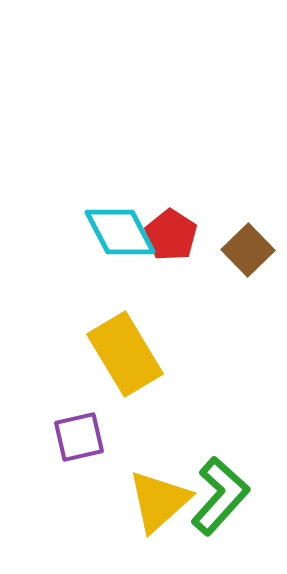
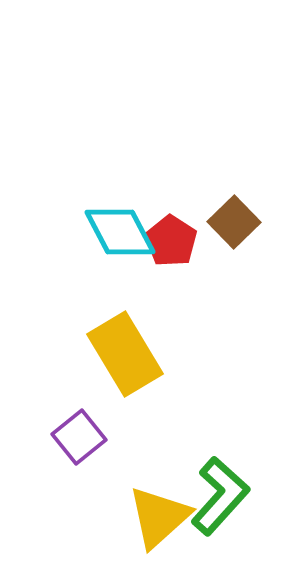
red pentagon: moved 6 px down
brown square: moved 14 px left, 28 px up
purple square: rotated 26 degrees counterclockwise
yellow triangle: moved 16 px down
